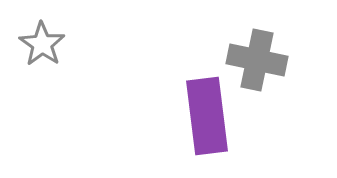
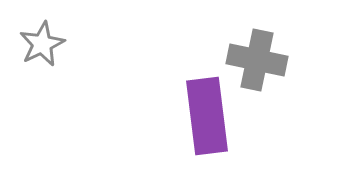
gray star: rotated 12 degrees clockwise
